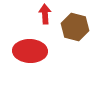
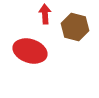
red ellipse: rotated 16 degrees clockwise
